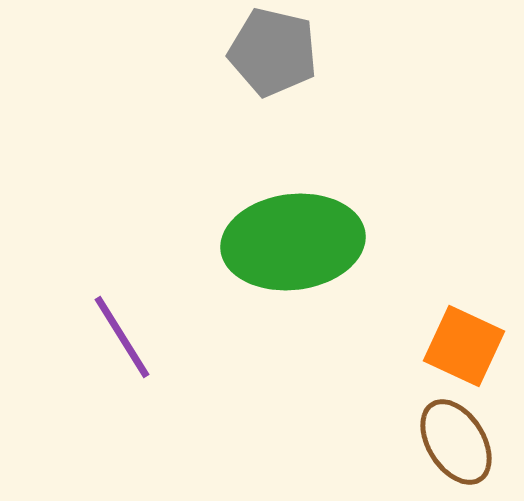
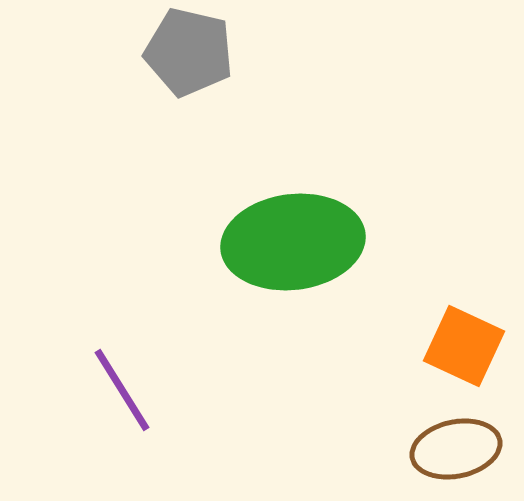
gray pentagon: moved 84 px left
purple line: moved 53 px down
brown ellipse: moved 7 px down; rotated 70 degrees counterclockwise
